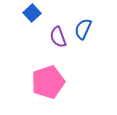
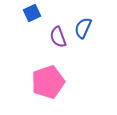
blue square: rotated 18 degrees clockwise
blue semicircle: moved 1 px up
